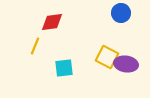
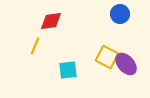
blue circle: moved 1 px left, 1 px down
red diamond: moved 1 px left, 1 px up
purple ellipse: rotated 40 degrees clockwise
cyan square: moved 4 px right, 2 px down
